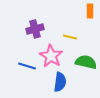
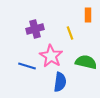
orange rectangle: moved 2 px left, 4 px down
yellow line: moved 4 px up; rotated 56 degrees clockwise
